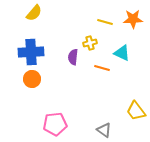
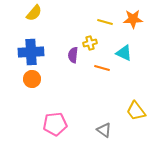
cyan triangle: moved 2 px right
purple semicircle: moved 2 px up
